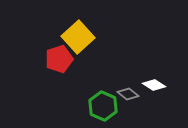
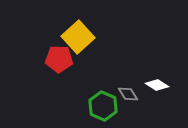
red pentagon: rotated 20 degrees clockwise
white diamond: moved 3 px right
gray diamond: rotated 20 degrees clockwise
